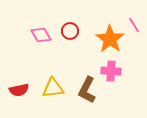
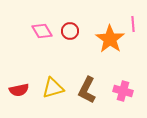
pink line: moved 1 px left, 1 px up; rotated 28 degrees clockwise
pink diamond: moved 1 px right, 4 px up
pink cross: moved 12 px right, 20 px down; rotated 12 degrees clockwise
yellow triangle: rotated 10 degrees counterclockwise
